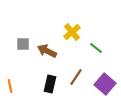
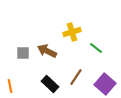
yellow cross: rotated 24 degrees clockwise
gray square: moved 9 px down
black rectangle: rotated 60 degrees counterclockwise
